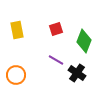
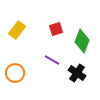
yellow rectangle: rotated 48 degrees clockwise
green diamond: moved 2 px left
purple line: moved 4 px left
orange circle: moved 1 px left, 2 px up
